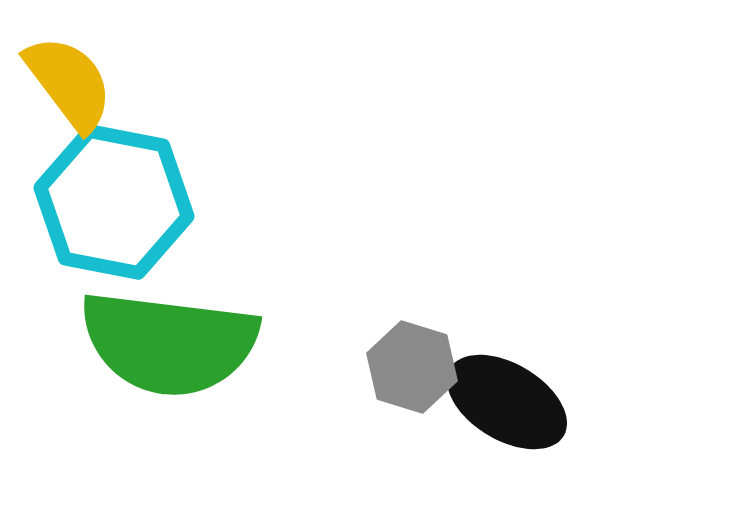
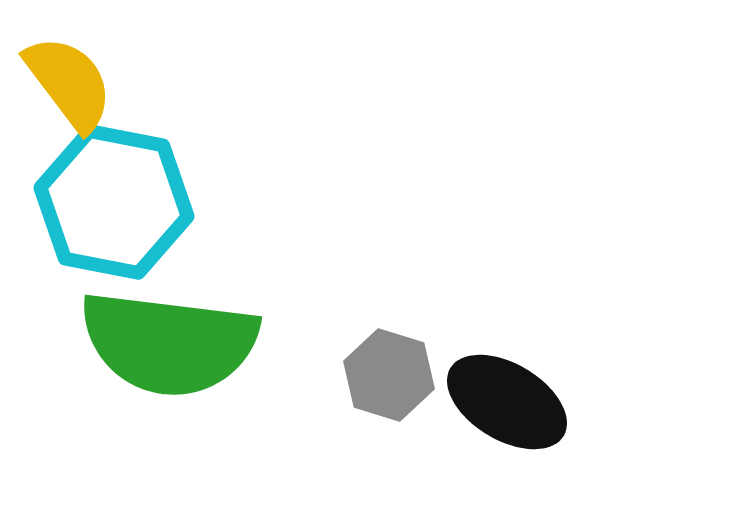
gray hexagon: moved 23 px left, 8 px down
